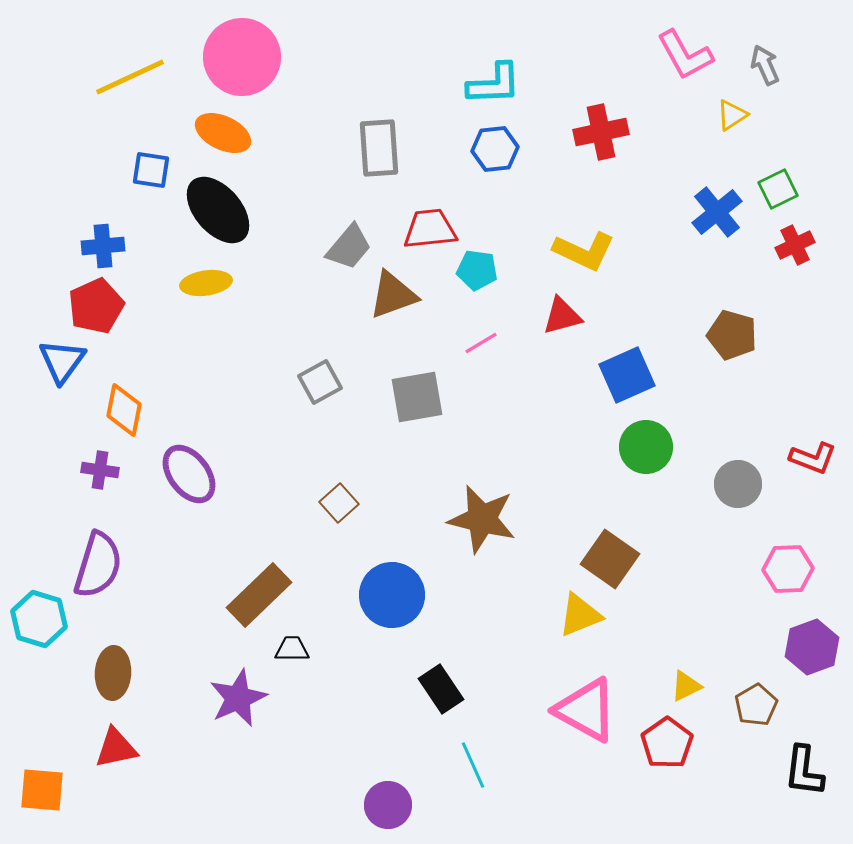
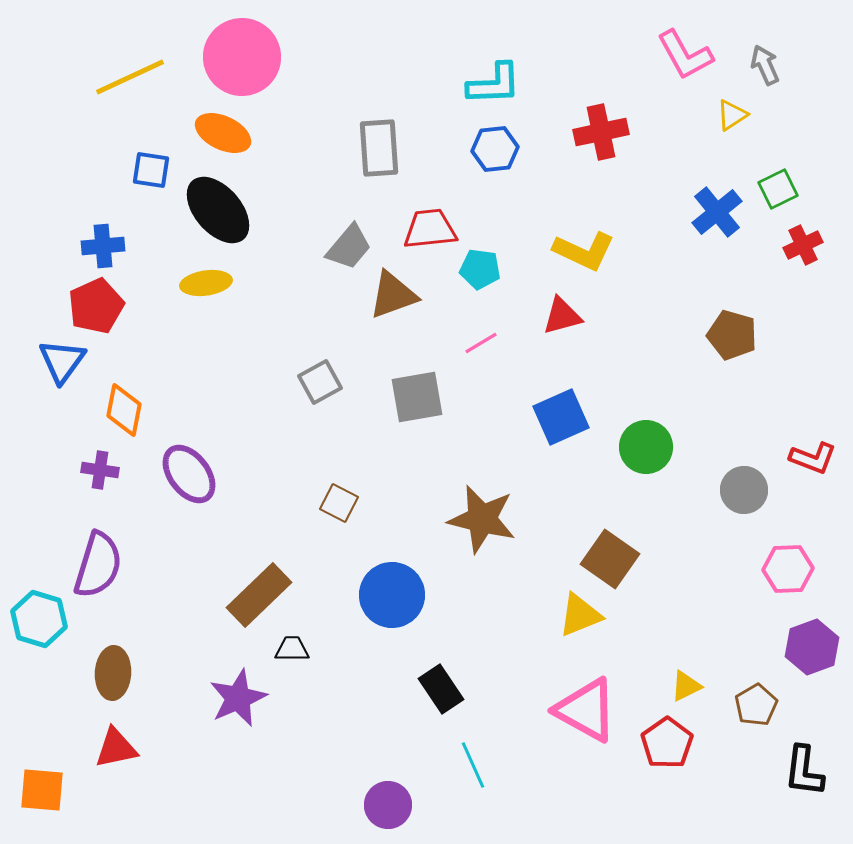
red cross at (795, 245): moved 8 px right
cyan pentagon at (477, 270): moved 3 px right, 1 px up
blue square at (627, 375): moved 66 px left, 42 px down
gray circle at (738, 484): moved 6 px right, 6 px down
brown square at (339, 503): rotated 21 degrees counterclockwise
